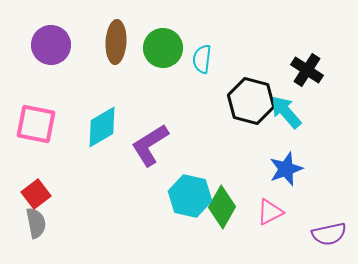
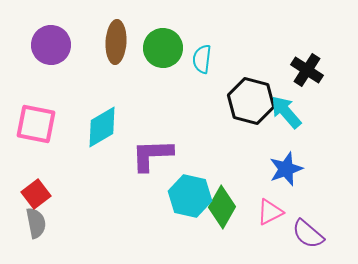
purple L-shape: moved 2 px right, 10 px down; rotated 30 degrees clockwise
purple semicircle: moved 21 px left; rotated 52 degrees clockwise
